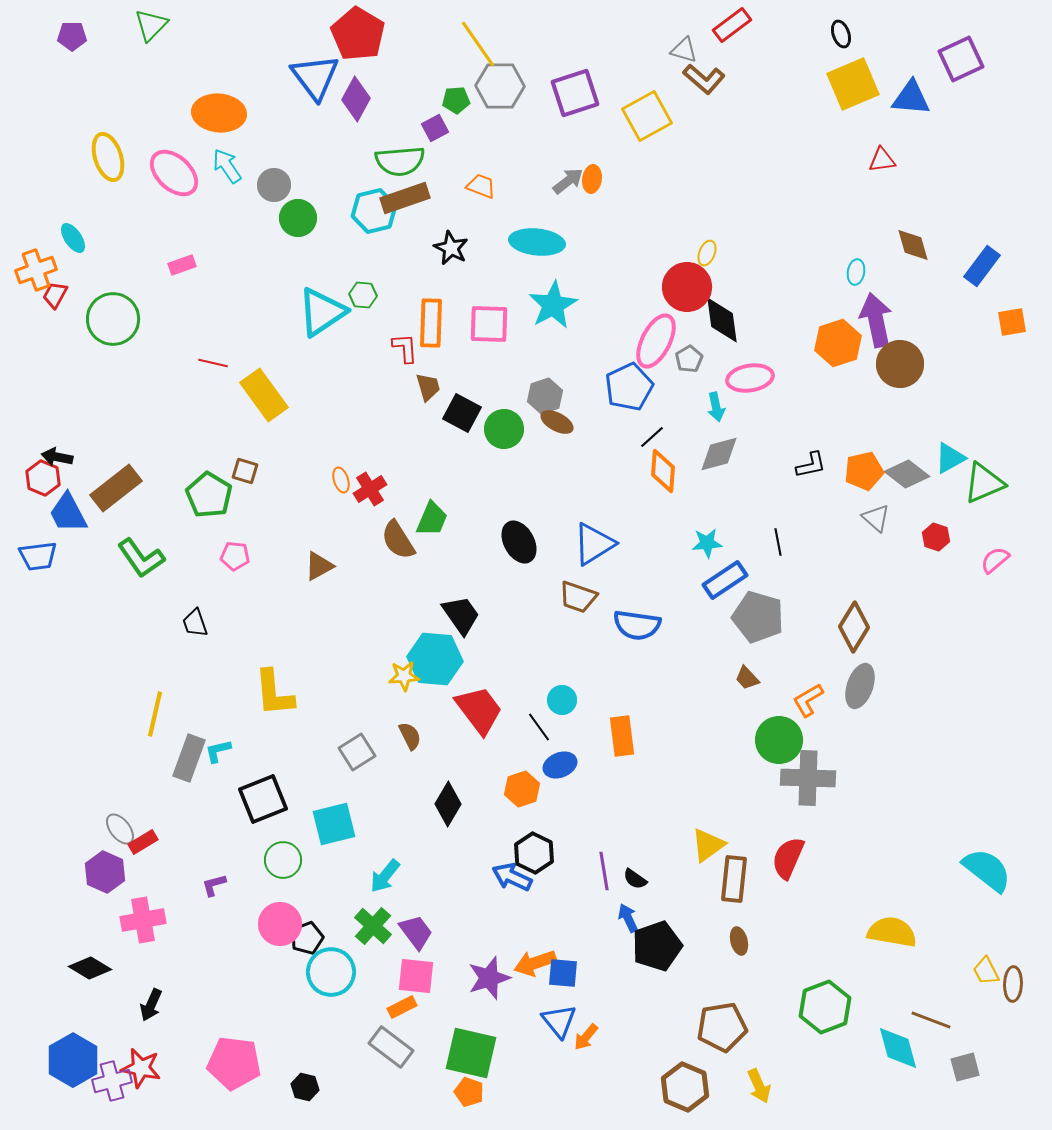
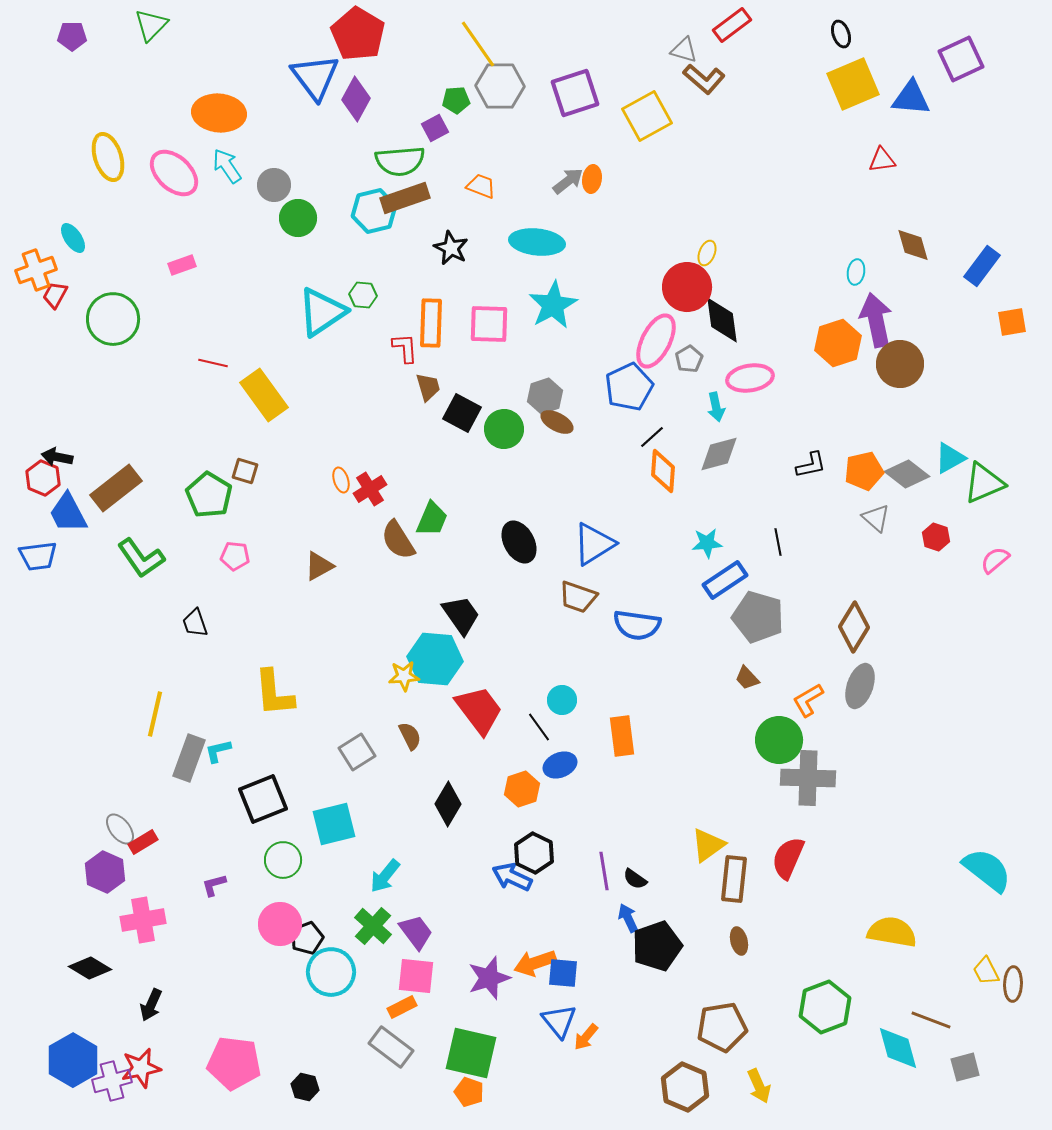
red star at (141, 1068): rotated 24 degrees counterclockwise
